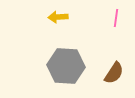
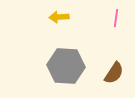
yellow arrow: moved 1 px right
